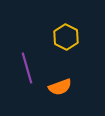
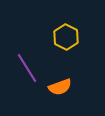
purple line: rotated 16 degrees counterclockwise
